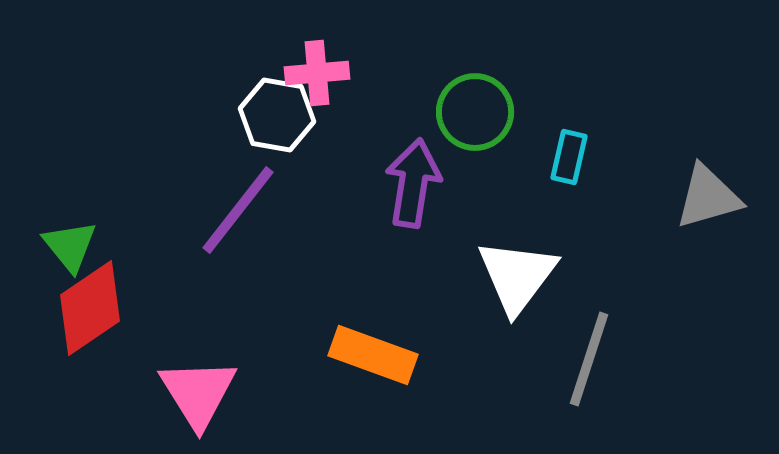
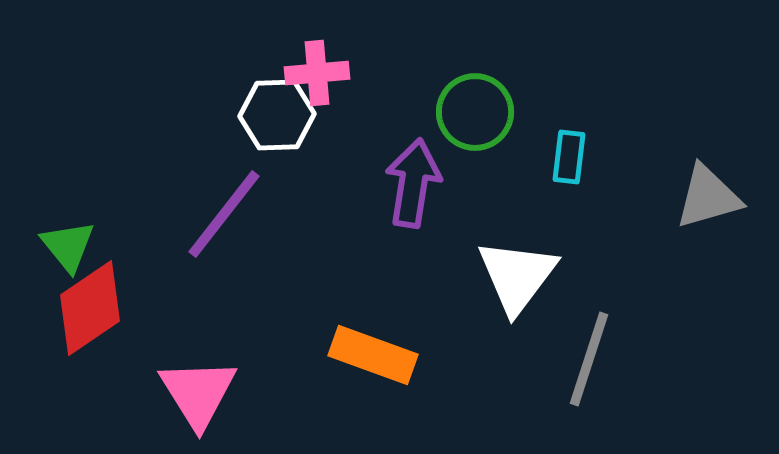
white hexagon: rotated 12 degrees counterclockwise
cyan rectangle: rotated 6 degrees counterclockwise
purple line: moved 14 px left, 4 px down
green triangle: moved 2 px left
